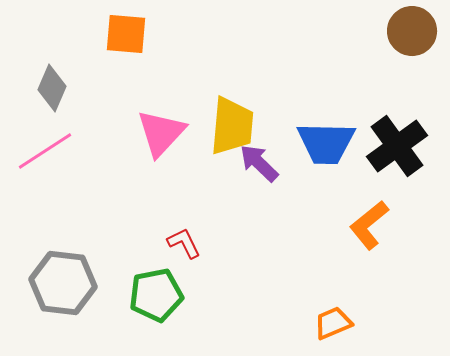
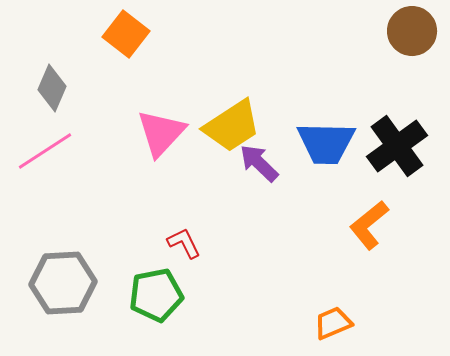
orange square: rotated 33 degrees clockwise
yellow trapezoid: rotated 52 degrees clockwise
gray hexagon: rotated 10 degrees counterclockwise
